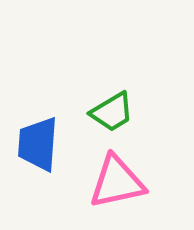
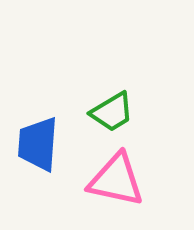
pink triangle: moved 1 px left, 2 px up; rotated 24 degrees clockwise
